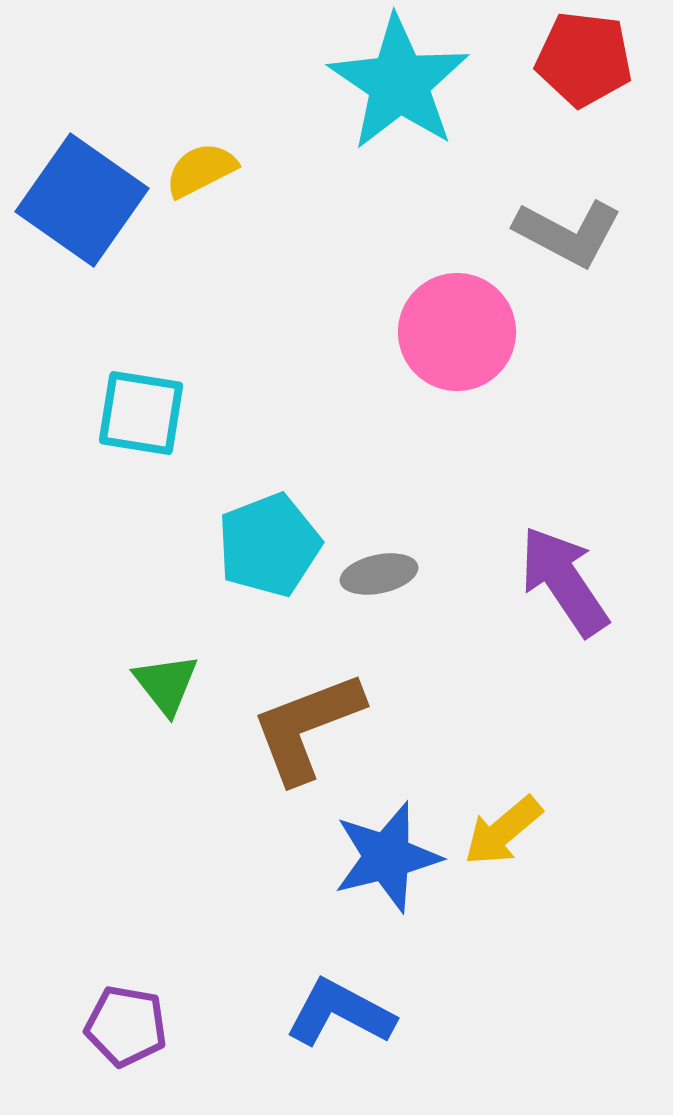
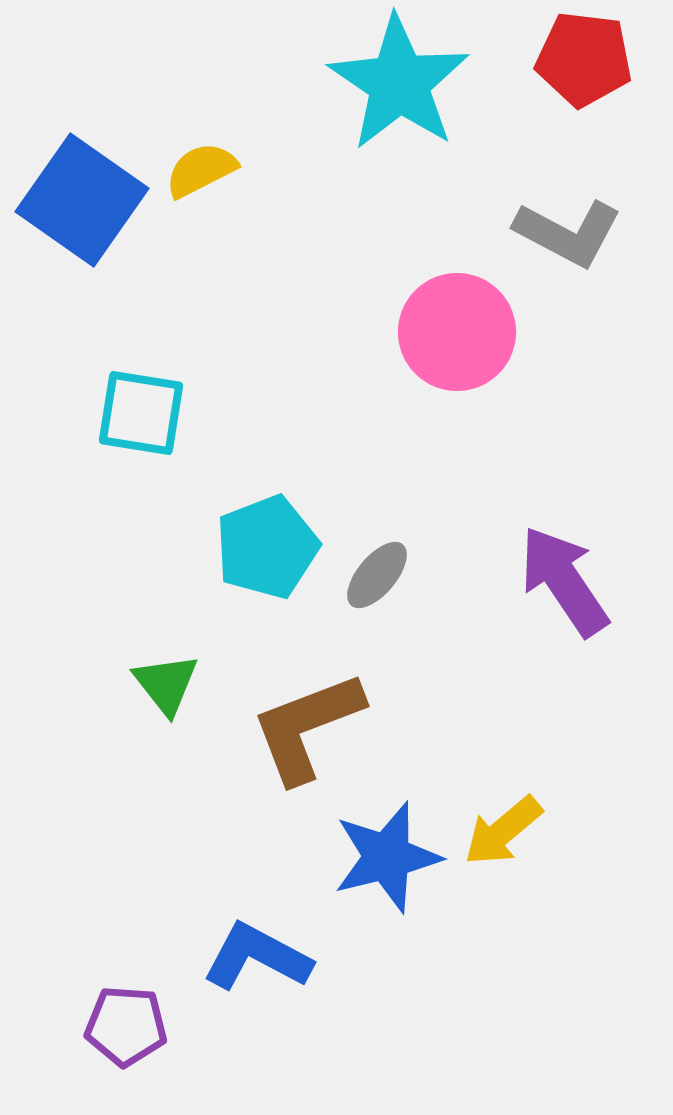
cyan pentagon: moved 2 px left, 2 px down
gray ellipse: moved 2 px left, 1 px down; rotated 38 degrees counterclockwise
blue L-shape: moved 83 px left, 56 px up
purple pentagon: rotated 6 degrees counterclockwise
